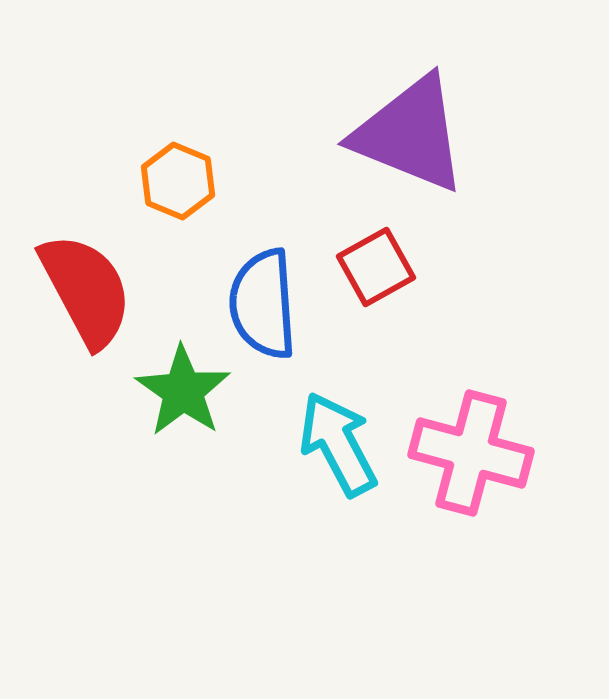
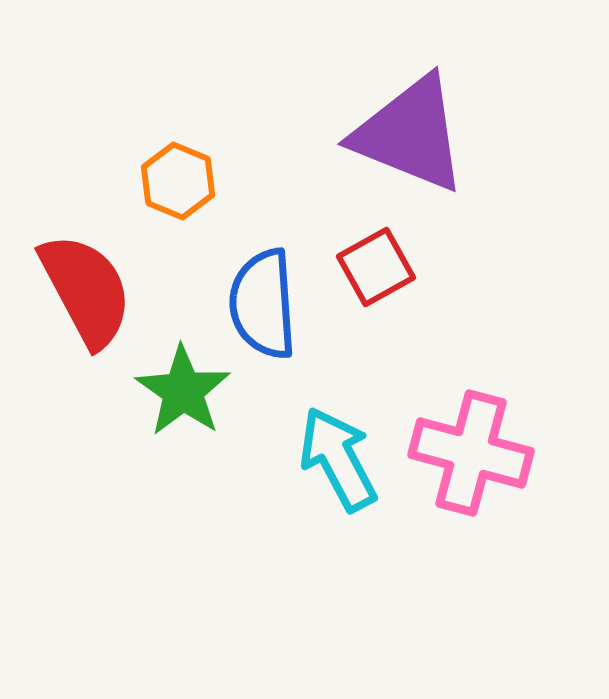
cyan arrow: moved 15 px down
